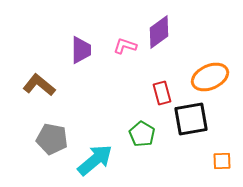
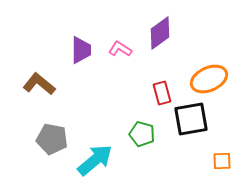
purple diamond: moved 1 px right, 1 px down
pink L-shape: moved 5 px left, 3 px down; rotated 15 degrees clockwise
orange ellipse: moved 1 px left, 2 px down
brown L-shape: moved 1 px up
green pentagon: rotated 15 degrees counterclockwise
